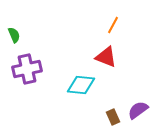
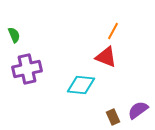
orange line: moved 6 px down
